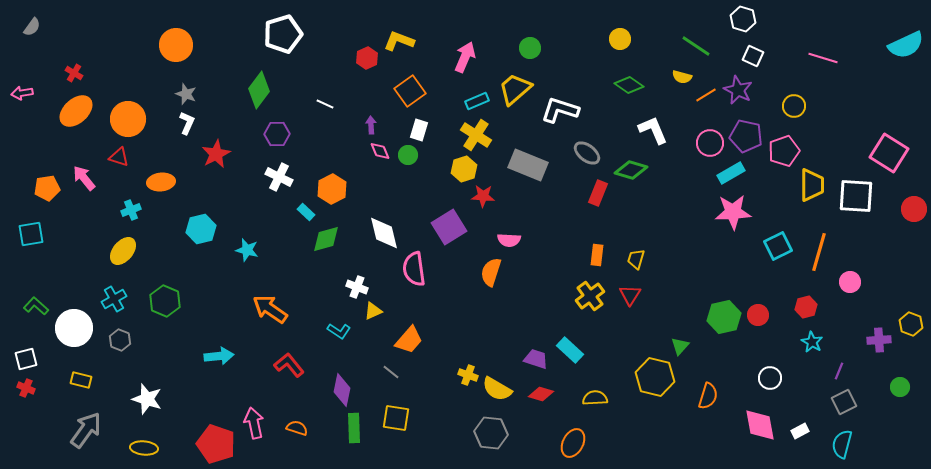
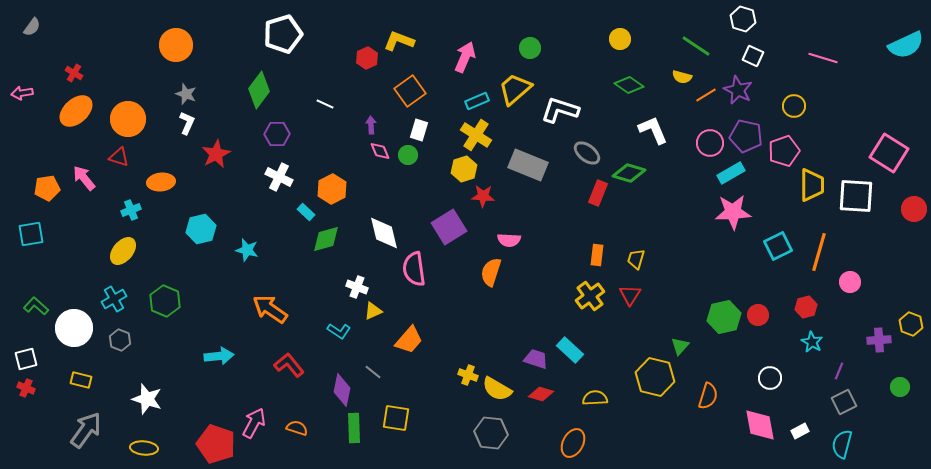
green diamond at (631, 170): moved 2 px left, 3 px down
gray line at (391, 372): moved 18 px left
pink arrow at (254, 423): rotated 40 degrees clockwise
